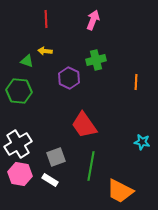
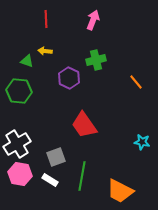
orange line: rotated 42 degrees counterclockwise
white cross: moved 1 px left
green line: moved 9 px left, 10 px down
